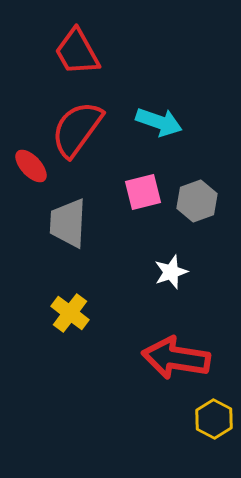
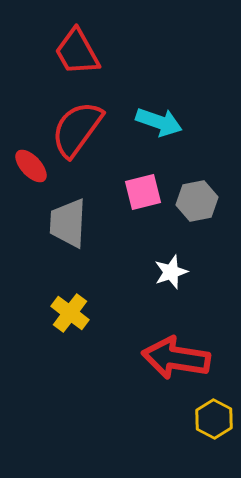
gray hexagon: rotated 9 degrees clockwise
